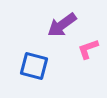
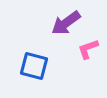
purple arrow: moved 4 px right, 2 px up
